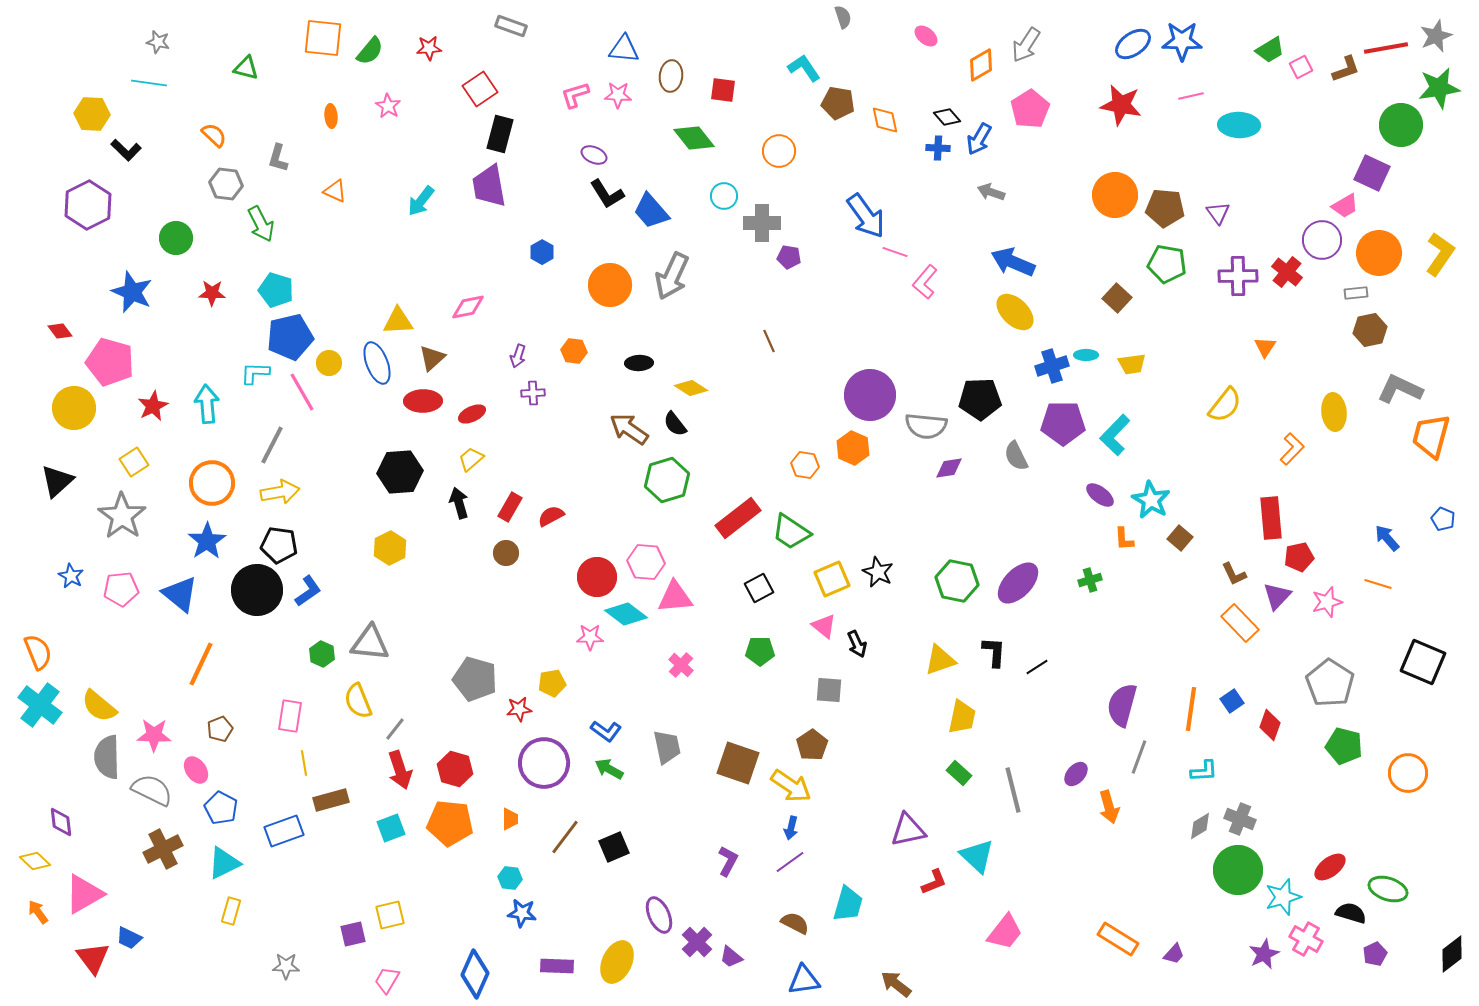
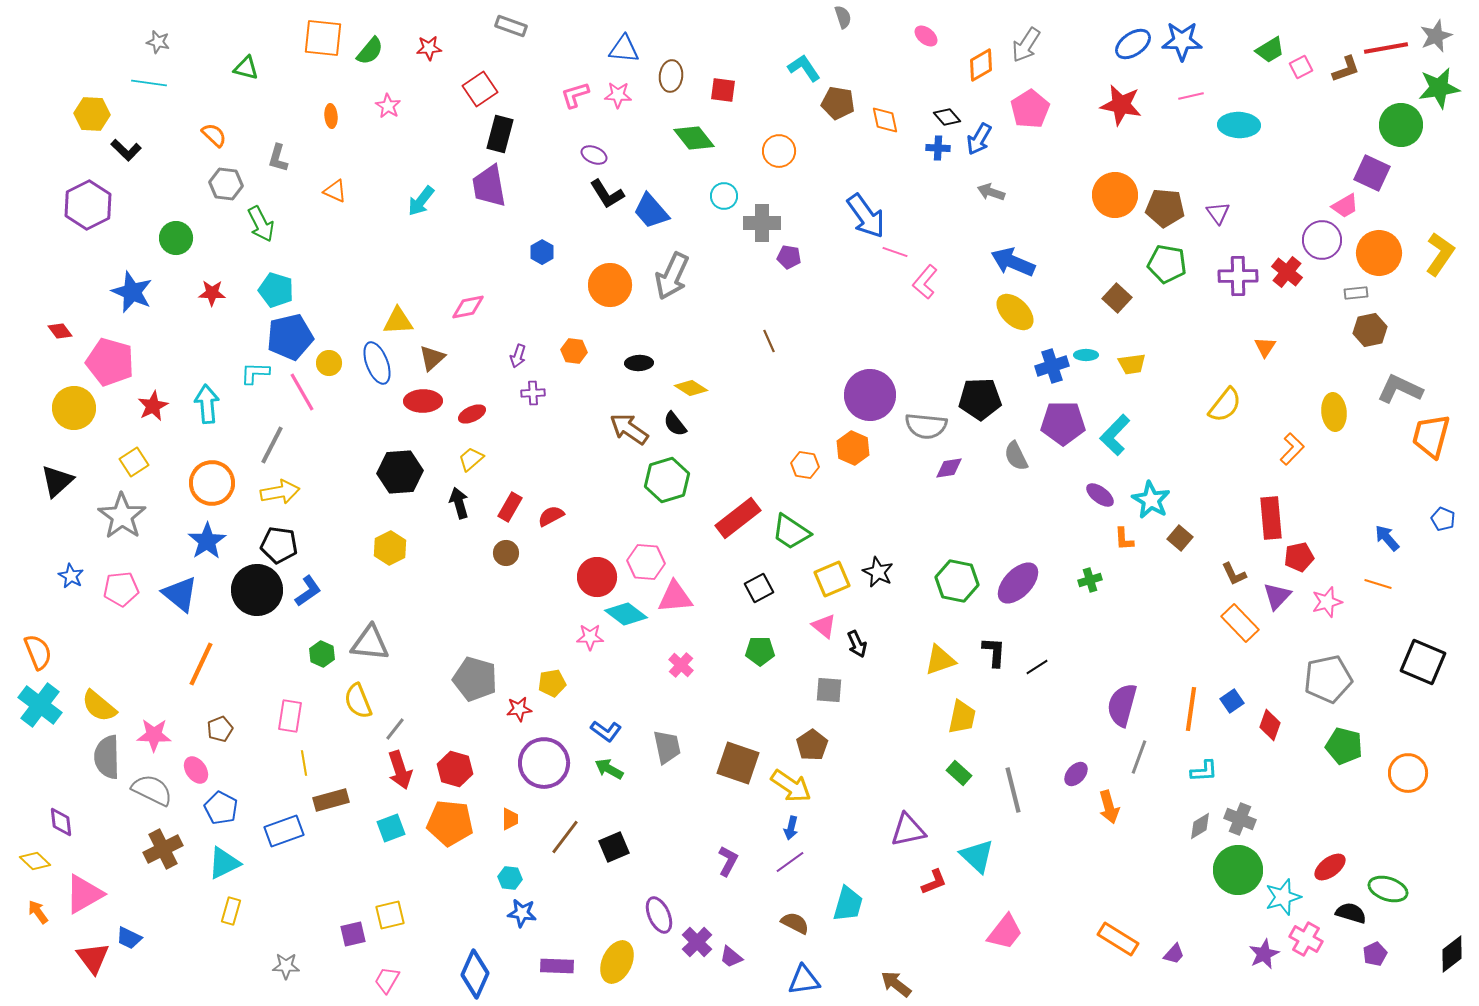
gray pentagon at (1330, 683): moved 2 px left, 4 px up; rotated 27 degrees clockwise
